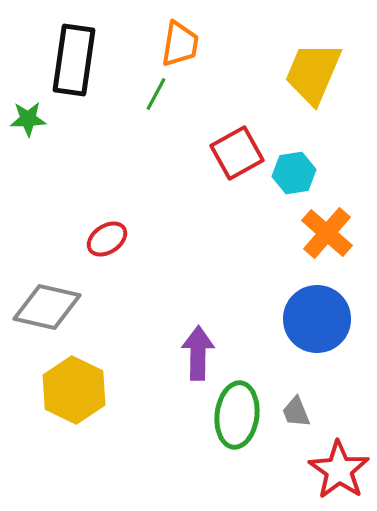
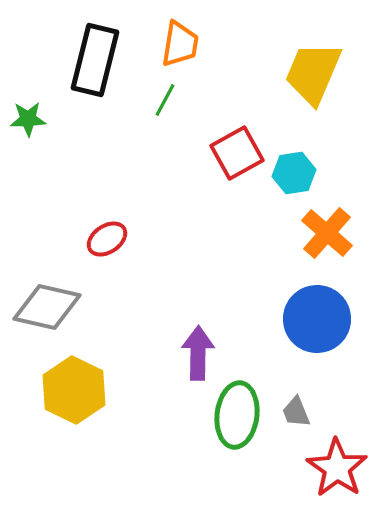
black rectangle: moved 21 px right; rotated 6 degrees clockwise
green line: moved 9 px right, 6 px down
red star: moved 2 px left, 2 px up
